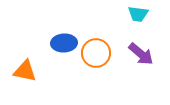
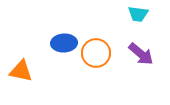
orange triangle: moved 4 px left
